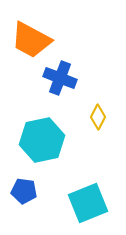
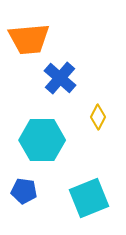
orange trapezoid: moved 2 px left, 1 px up; rotated 33 degrees counterclockwise
blue cross: rotated 20 degrees clockwise
cyan hexagon: rotated 12 degrees clockwise
cyan square: moved 1 px right, 5 px up
